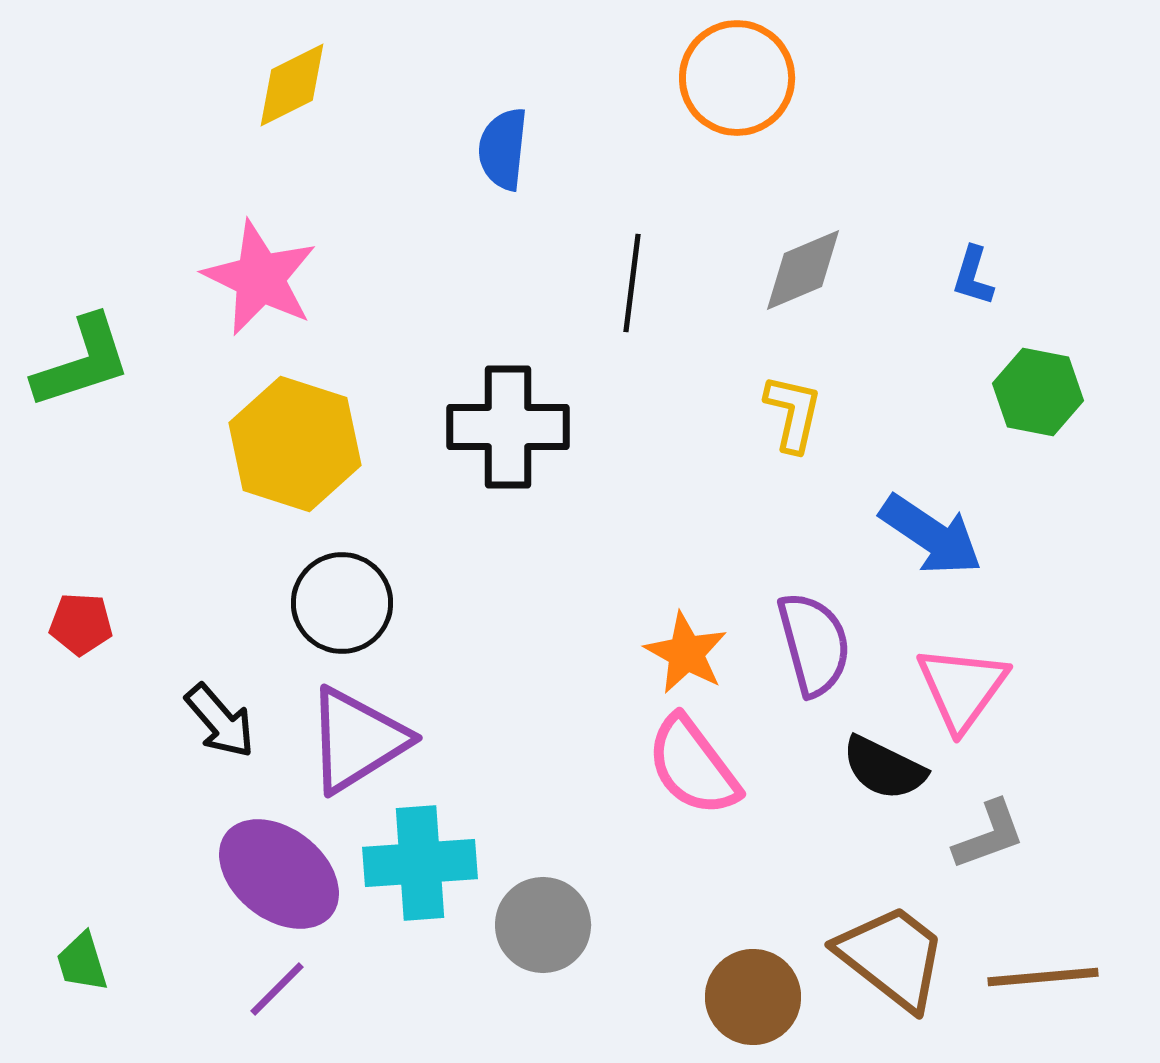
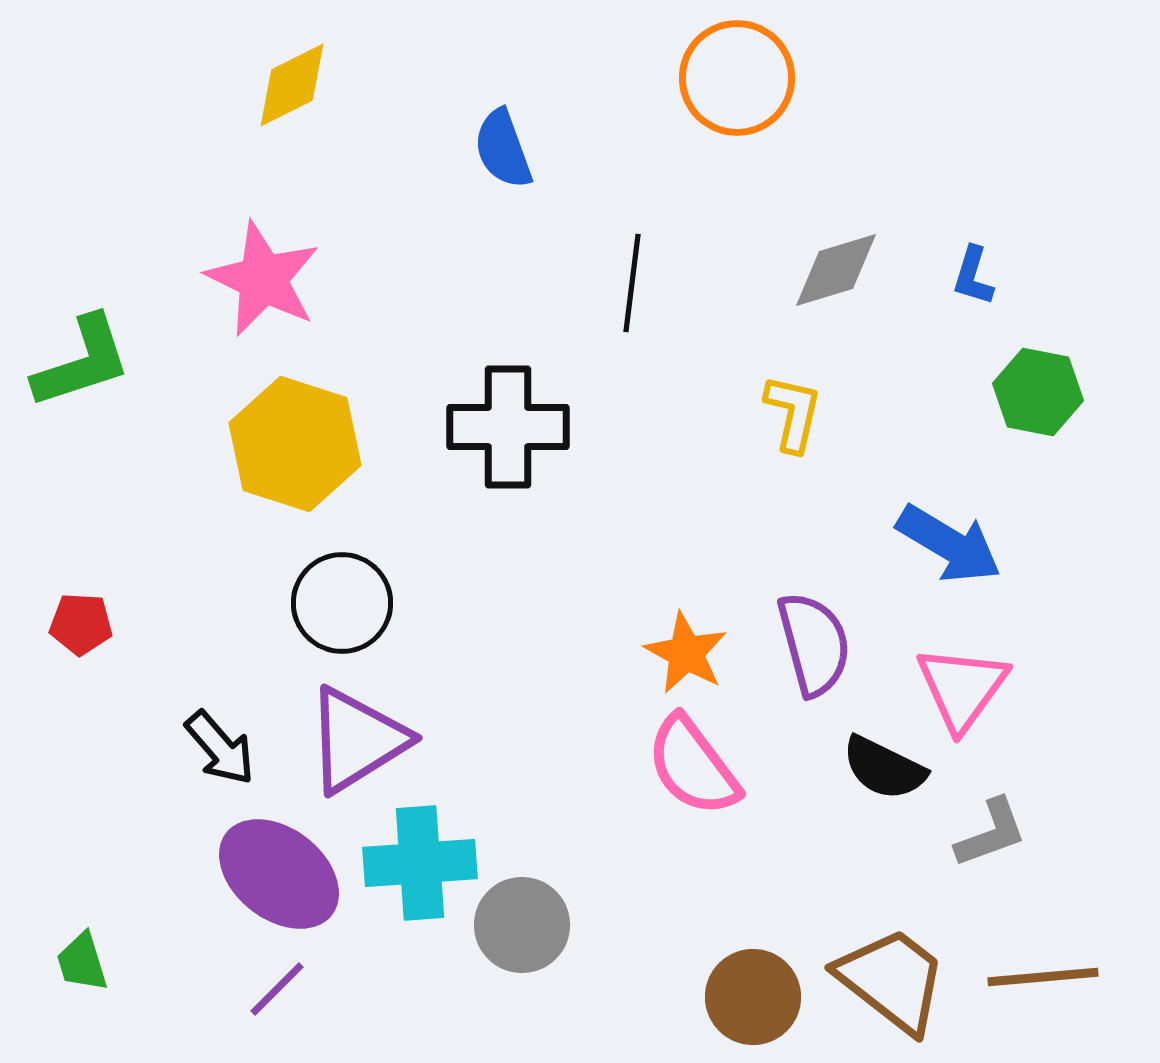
blue semicircle: rotated 26 degrees counterclockwise
gray diamond: moved 33 px right; rotated 6 degrees clockwise
pink star: moved 3 px right, 1 px down
blue arrow: moved 18 px right, 9 px down; rotated 3 degrees counterclockwise
black arrow: moved 27 px down
gray L-shape: moved 2 px right, 2 px up
gray circle: moved 21 px left
brown trapezoid: moved 23 px down
